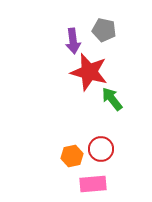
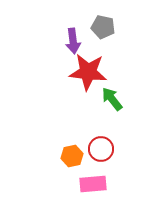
gray pentagon: moved 1 px left, 3 px up
red star: moved 1 px left; rotated 9 degrees counterclockwise
